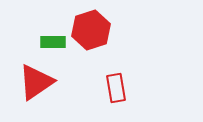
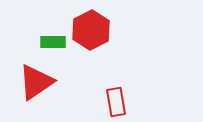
red hexagon: rotated 9 degrees counterclockwise
red rectangle: moved 14 px down
